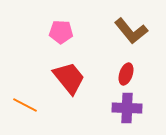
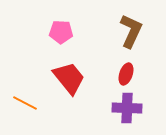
brown L-shape: rotated 116 degrees counterclockwise
orange line: moved 2 px up
